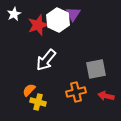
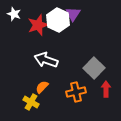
white star: rotated 24 degrees counterclockwise
white arrow: rotated 70 degrees clockwise
gray square: moved 2 px left, 1 px up; rotated 35 degrees counterclockwise
orange semicircle: moved 13 px right, 3 px up
red arrow: moved 7 px up; rotated 77 degrees clockwise
yellow cross: moved 7 px left; rotated 14 degrees clockwise
